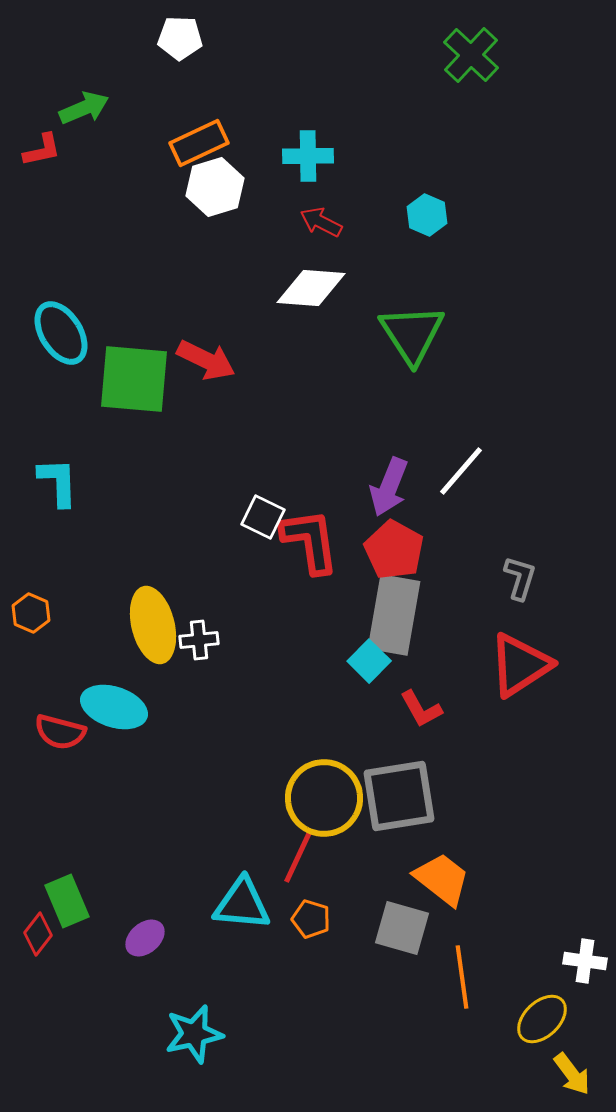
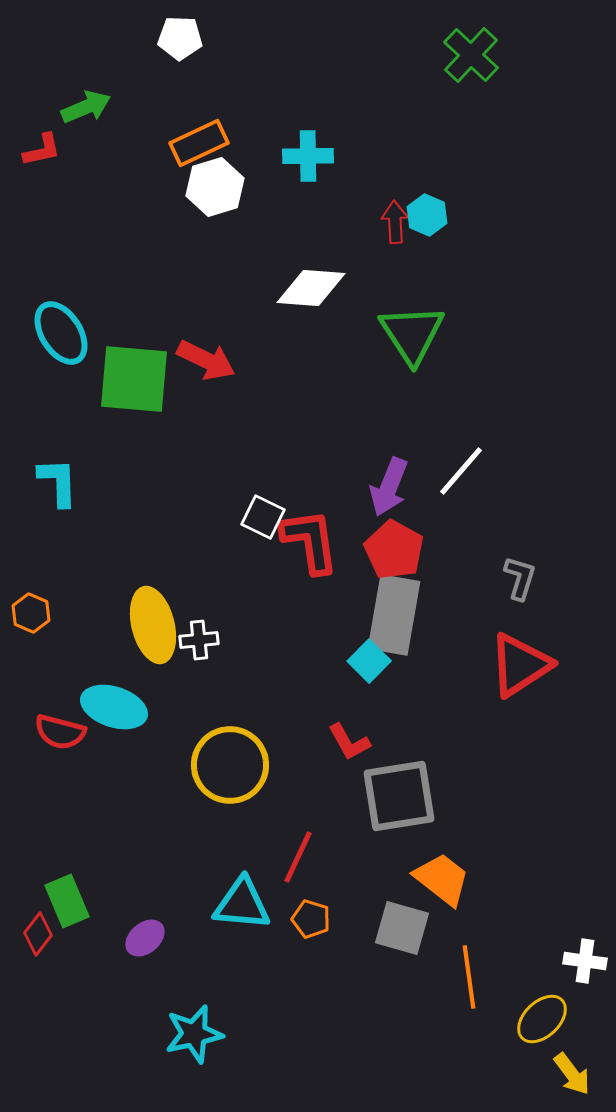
green arrow at (84, 108): moved 2 px right, 1 px up
red arrow at (321, 222): moved 74 px right; rotated 60 degrees clockwise
red L-shape at (421, 709): moved 72 px left, 33 px down
yellow circle at (324, 798): moved 94 px left, 33 px up
orange line at (462, 977): moved 7 px right
